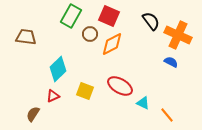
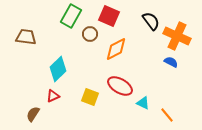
orange cross: moved 1 px left, 1 px down
orange diamond: moved 4 px right, 5 px down
yellow square: moved 5 px right, 6 px down
